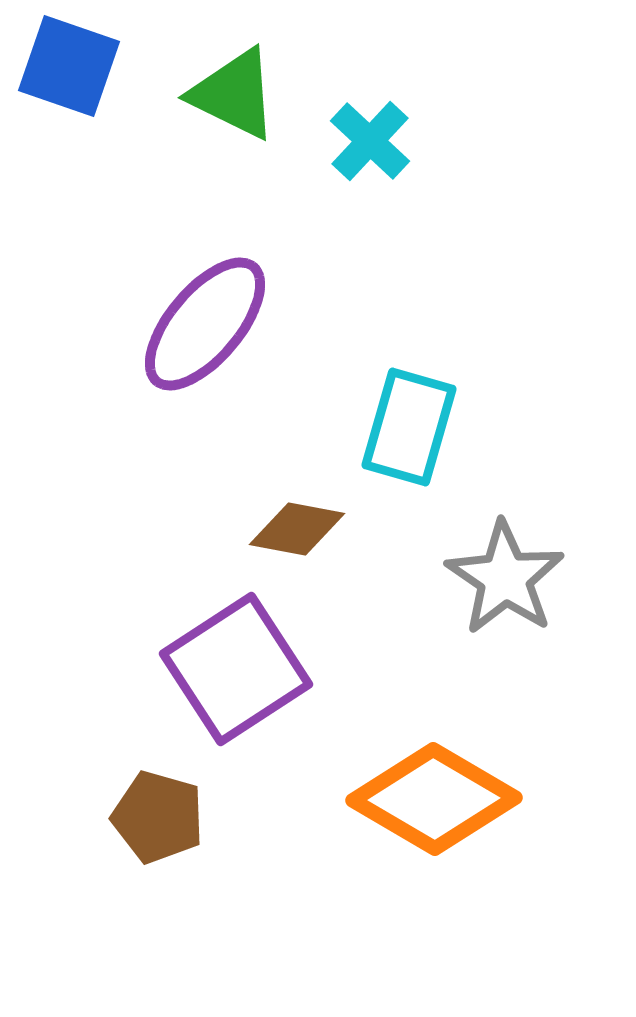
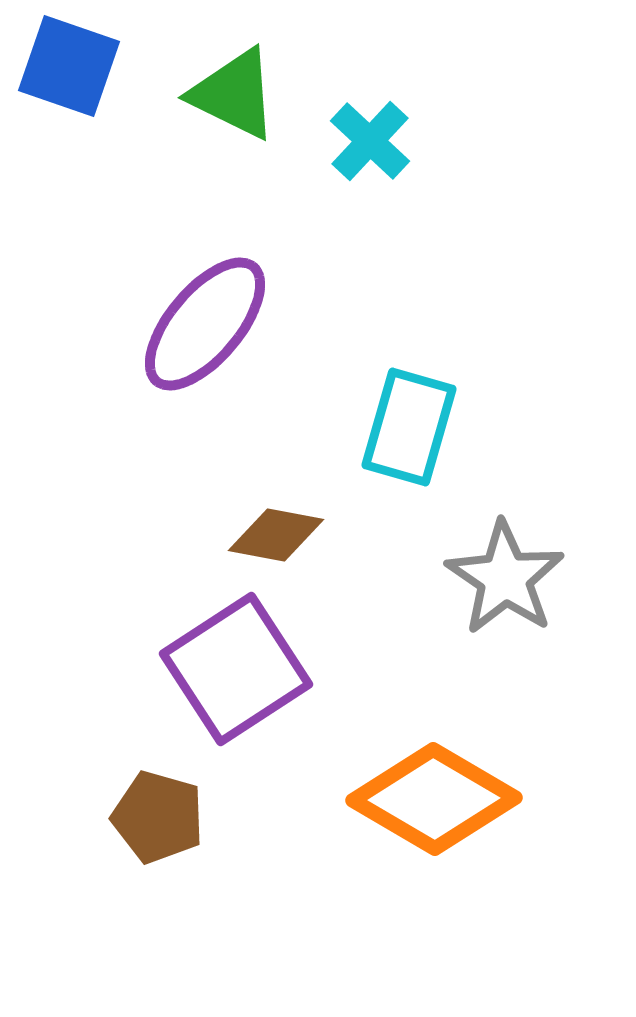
brown diamond: moved 21 px left, 6 px down
